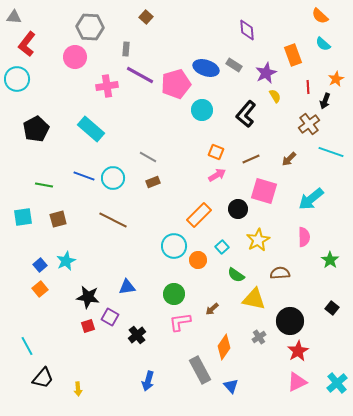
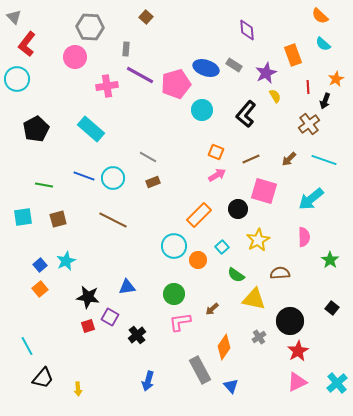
gray triangle at (14, 17): rotated 42 degrees clockwise
cyan line at (331, 152): moved 7 px left, 8 px down
